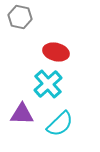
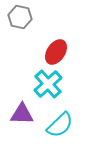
red ellipse: rotated 70 degrees counterclockwise
cyan semicircle: moved 1 px down
